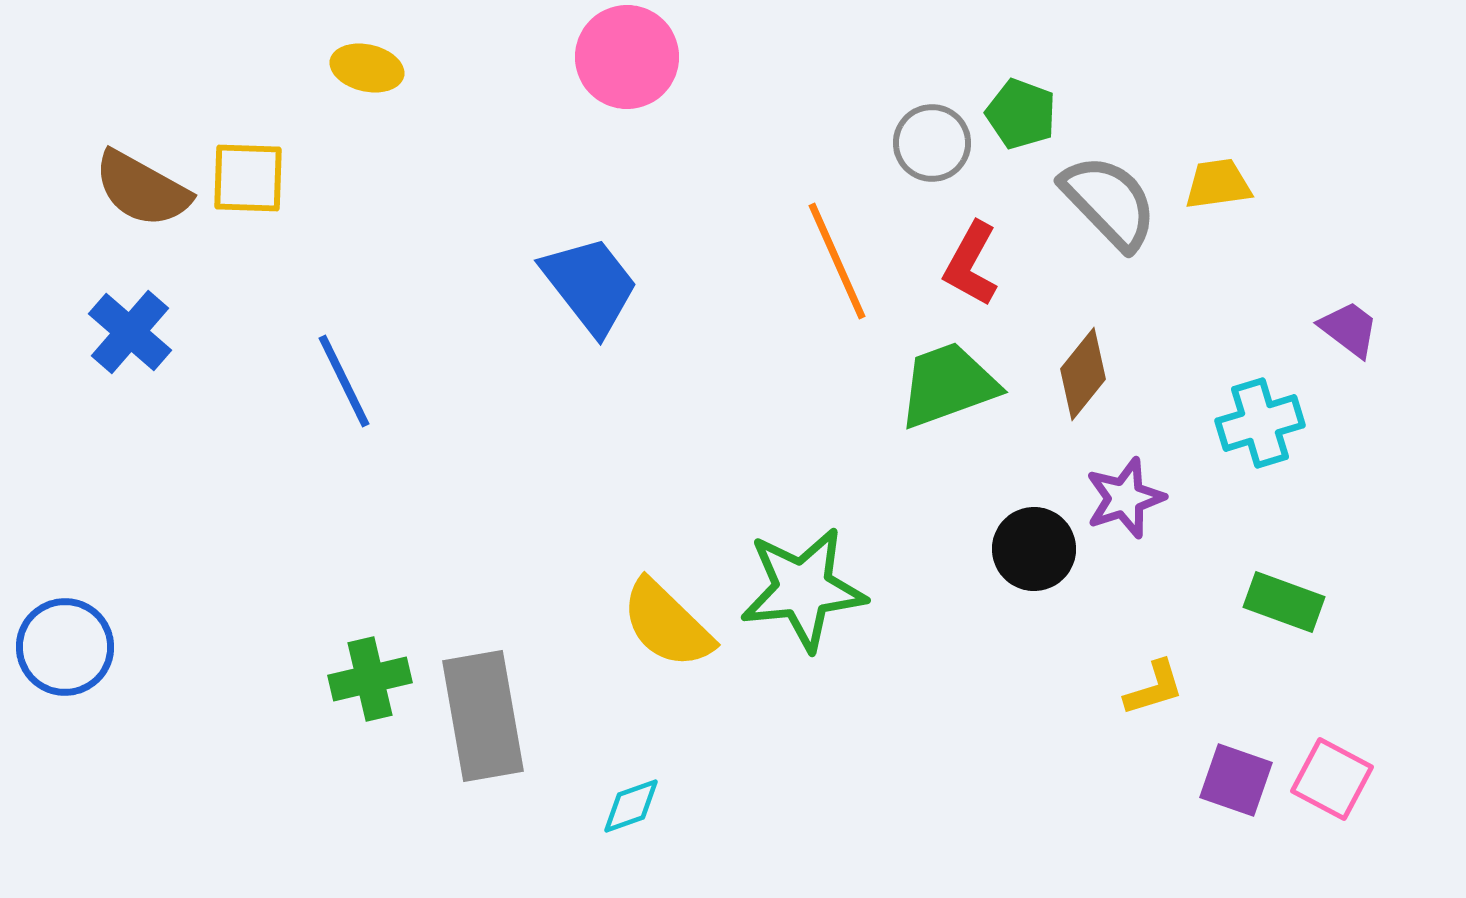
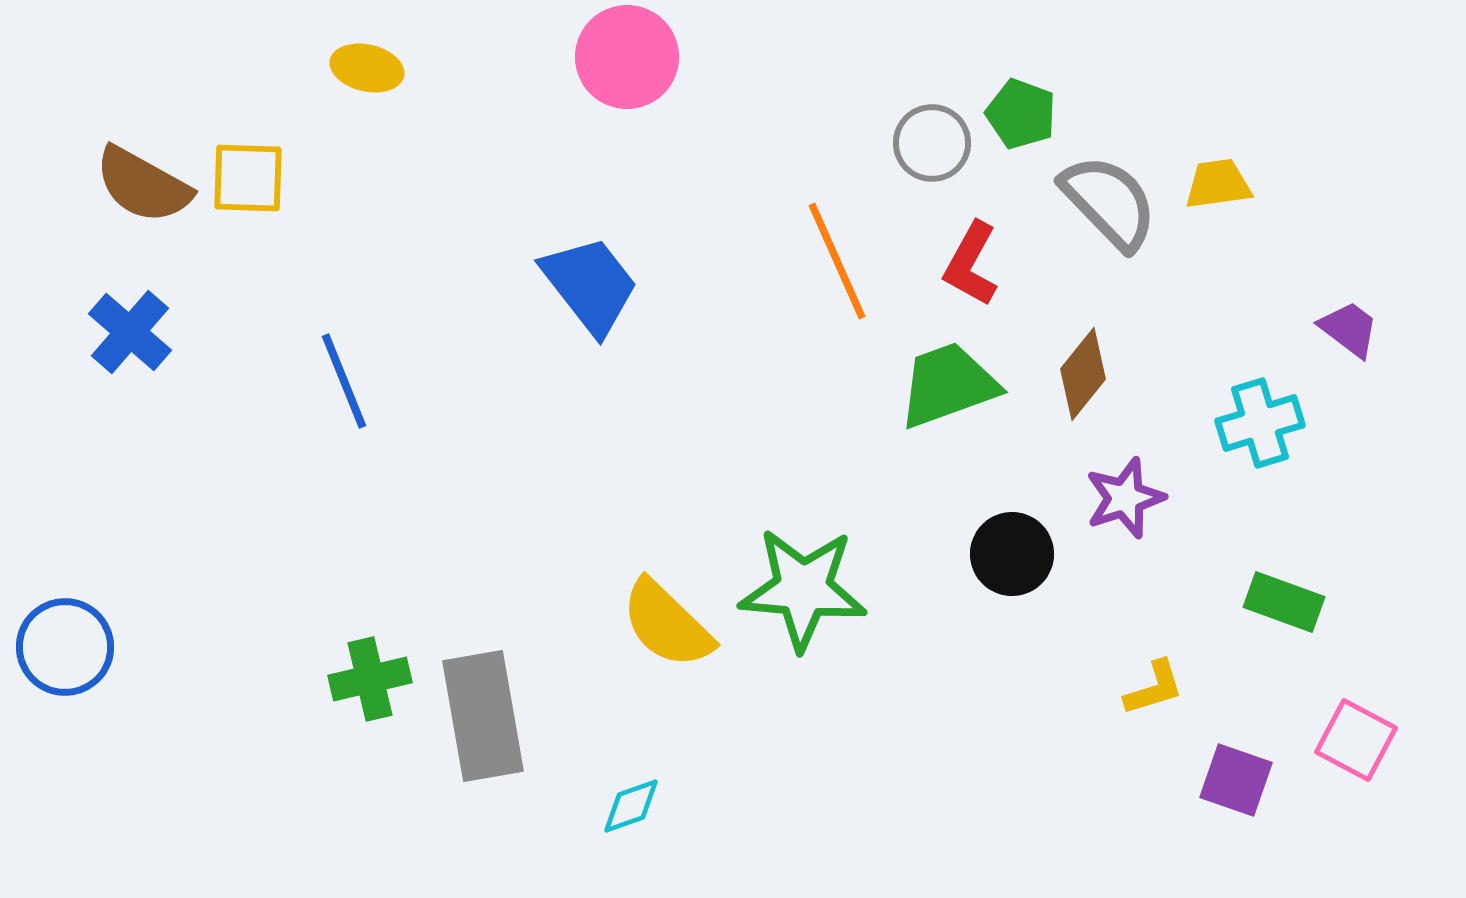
brown semicircle: moved 1 px right, 4 px up
blue line: rotated 4 degrees clockwise
black circle: moved 22 px left, 5 px down
green star: rotated 11 degrees clockwise
pink square: moved 24 px right, 39 px up
